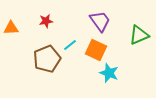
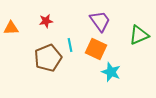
cyan line: rotated 64 degrees counterclockwise
orange square: moved 1 px up
brown pentagon: moved 1 px right, 1 px up
cyan star: moved 2 px right, 1 px up
